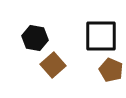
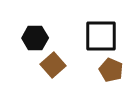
black hexagon: rotated 10 degrees counterclockwise
